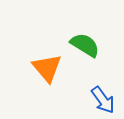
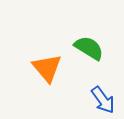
green semicircle: moved 4 px right, 3 px down
